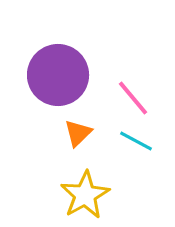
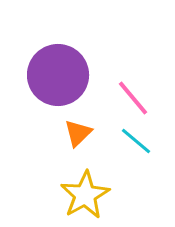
cyan line: rotated 12 degrees clockwise
